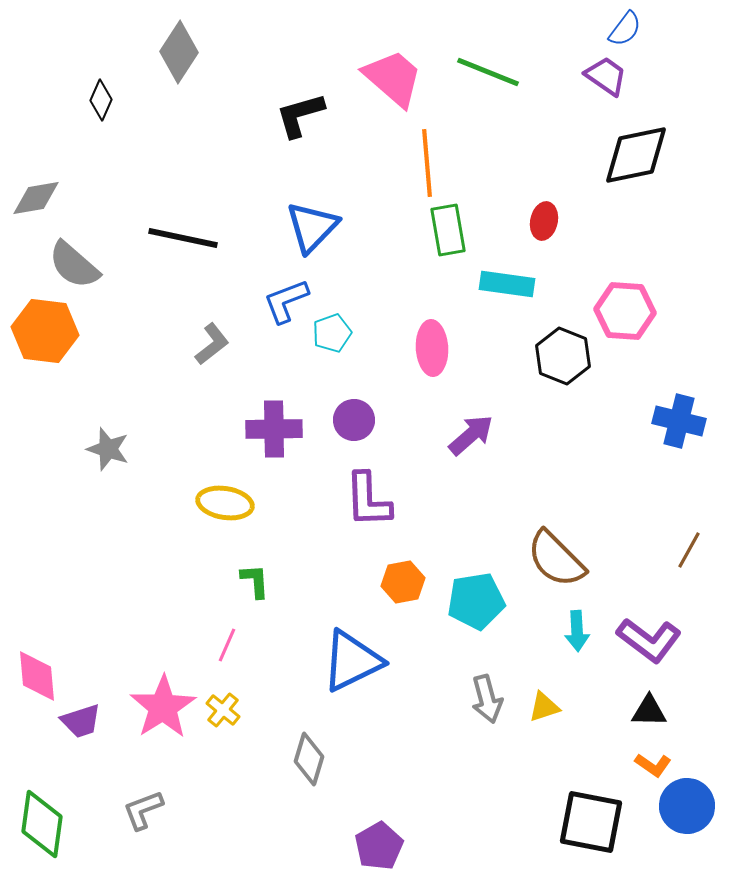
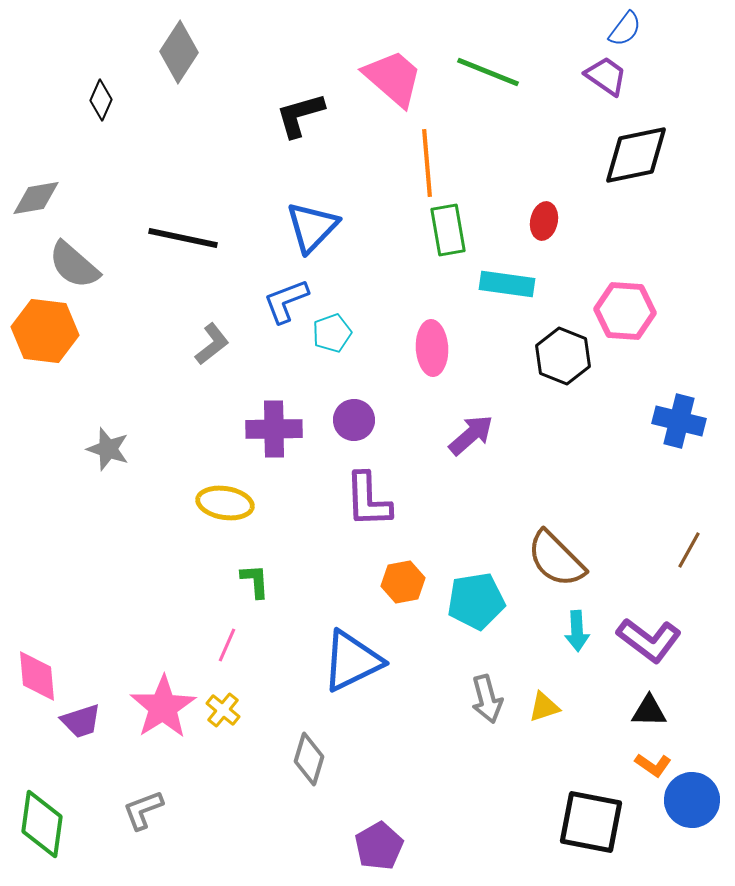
blue circle at (687, 806): moved 5 px right, 6 px up
